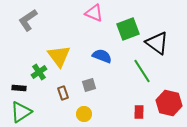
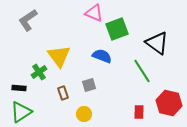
green square: moved 11 px left
